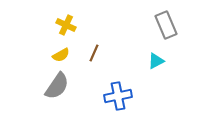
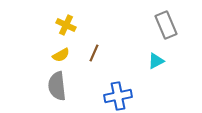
gray semicircle: rotated 140 degrees clockwise
